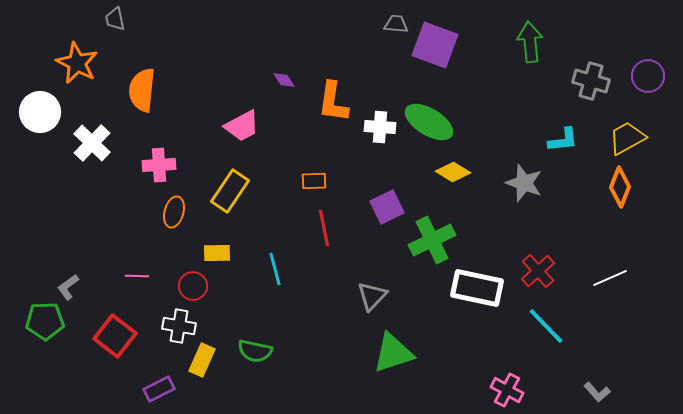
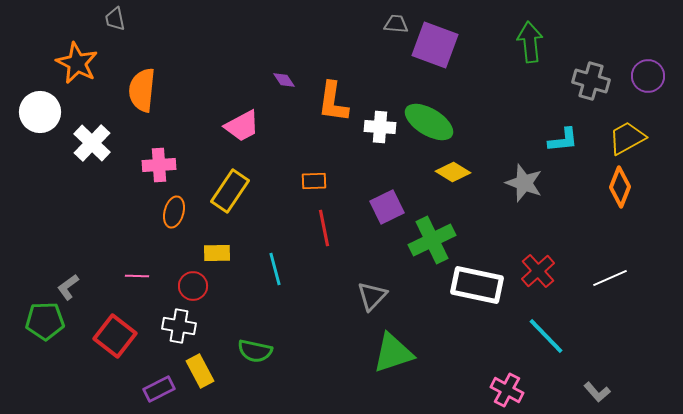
white rectangle at (477, 288): moved 3 px up
cyan line at (546, 326): moved 10 px down
yellow rectangle at (202, 360): moved 2 px left, 11 px down; rotated 52 degrees counterclockwise
